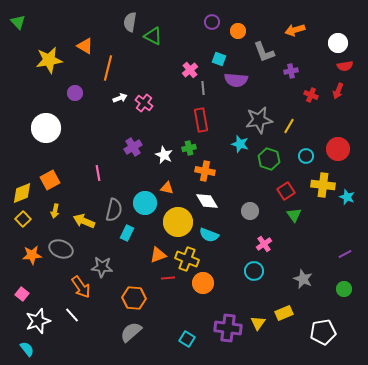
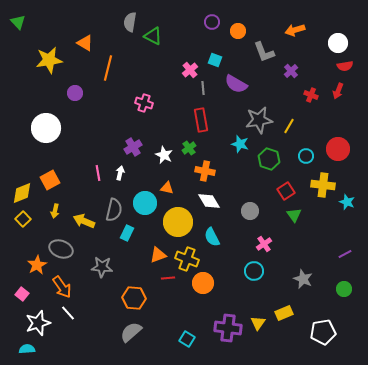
orange triangle at (85, 46): moved 3 px up
cyan square at (219, 59): moved 4 px left, 1 px down
purple cross at (291, 71): rotated 32 degrees counterclockwise
purple semicircle at (236, 80): moved 4 px down; rotated 25 degrees clockwise
white arrow at (120, 98): moved 75 px down; rotated 56 degrees counterclockwise
pink cross at (144, 103): rotated 18 degrees counterclockwise
green cross at (189, 148): rotated 24 degrees counterclockwise
cyan star at (347, 197): moved 5 px down
white diamond at (207, 201): moved 2 px right
cyan semicircle at (209, 235): moved 3 px right, 2 px down; rotated 42 degrees clockwise
orange star at (32, 255): moved 5 px right, 10 px down; rotated 24 degrees counterclockwise
orange arrow at (81, 287): moved 19 px left
white line at (72, 315): moved 4 px left, 2 px up
white star at (38, 321): moved 2 px down
cyan semicircle at (27, 349): rotated 56 degrees counterclockwise
